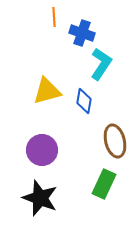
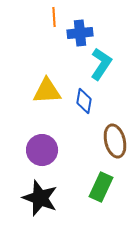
blue cross: moved 2 px left; rotated 25 degrees counterclockwise
yellow triangle: rotated 12 degrees clockwise
green rectangle: moved 3 px left, 3 px down
